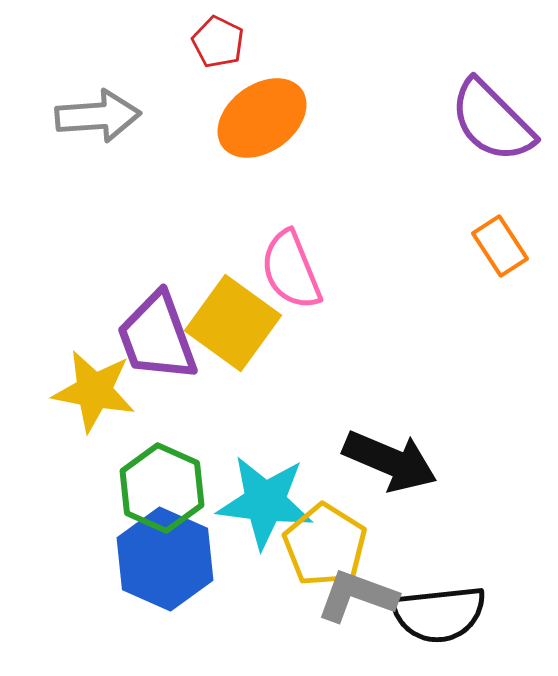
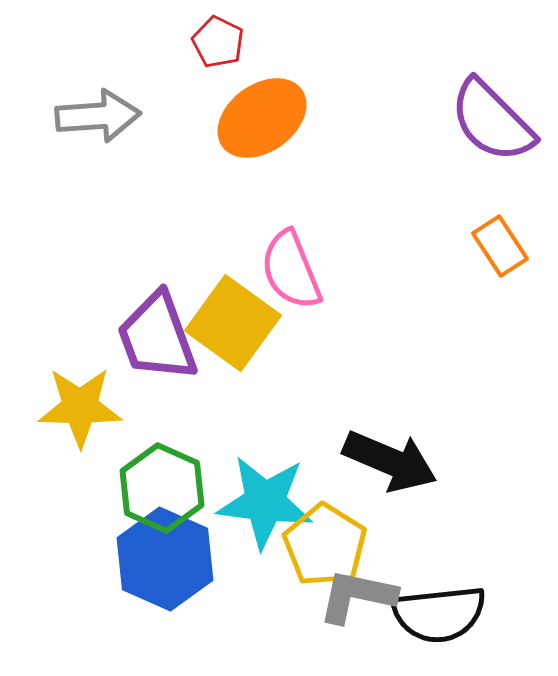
yellow star: moved 14 px left, 16 px down; rotated 10 degrees counterclockwise
gray L-shape: rotated 8 degrees counterclockwise
